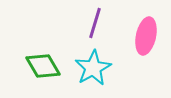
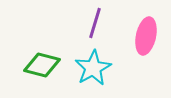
green diamond: moved 1 px left, 1 px up; rotated 45 degrees counterclockwise
